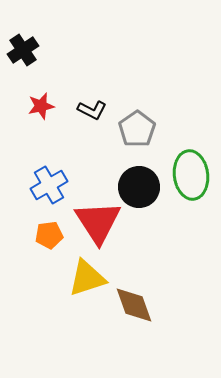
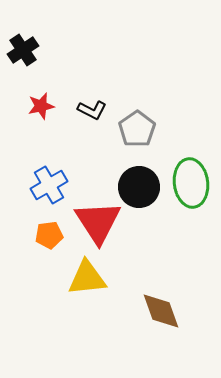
green ellipse: moved 8 px down
yellow triangle: rotated 12 degrees clockwise
brown diamond: moved 27 px right, 6 px down
